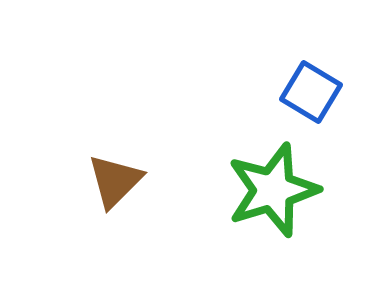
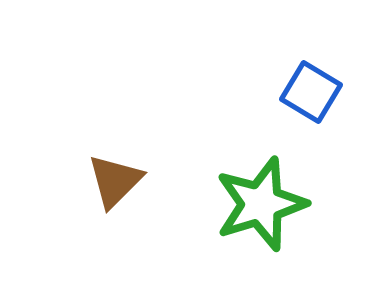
green star: moved 12 px left, 14 px down
